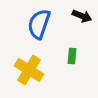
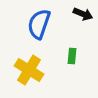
black arrow: moved 1 px right, 2 px up
